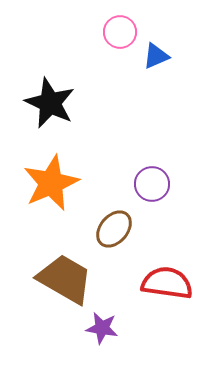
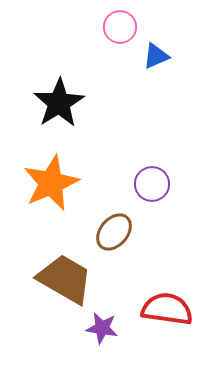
pink circle: moved 5 px up
black star: moved 9 px right; rotated 15 degrees clockwise
brown ellipse: moved 3 px down
red semicircle: moved 26 px down
